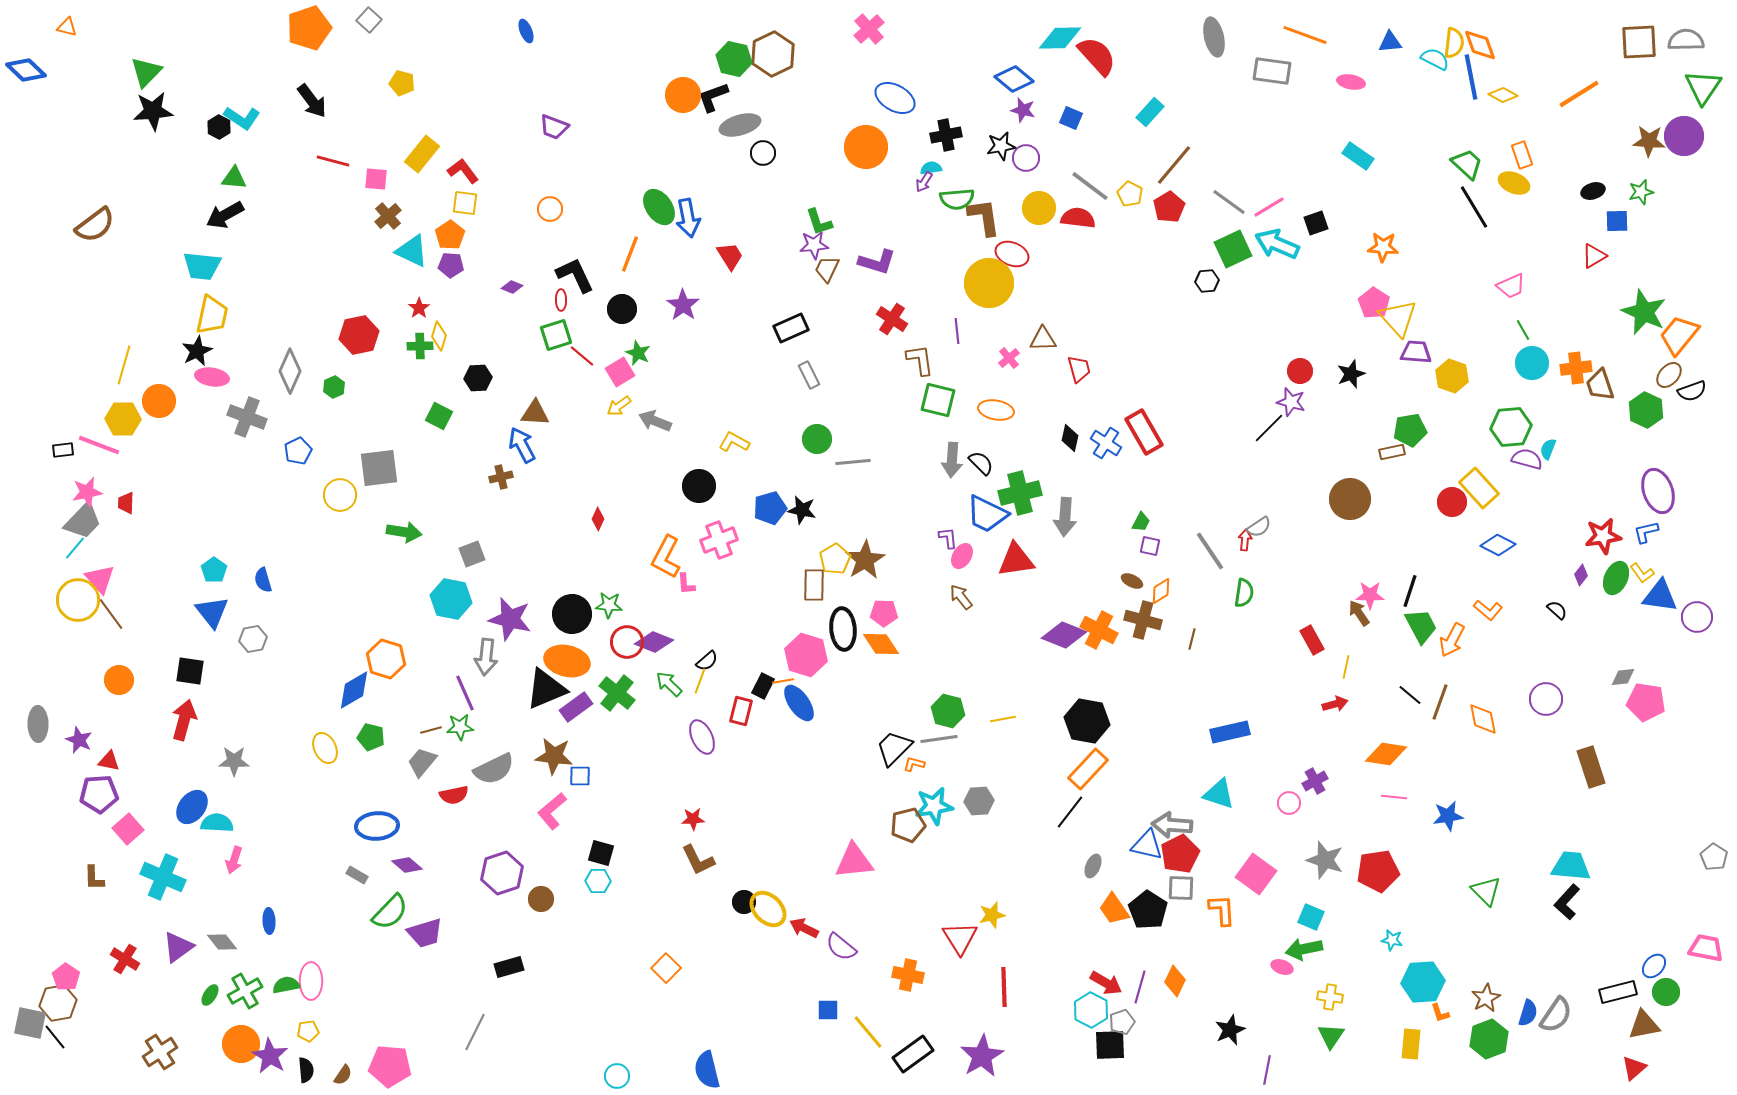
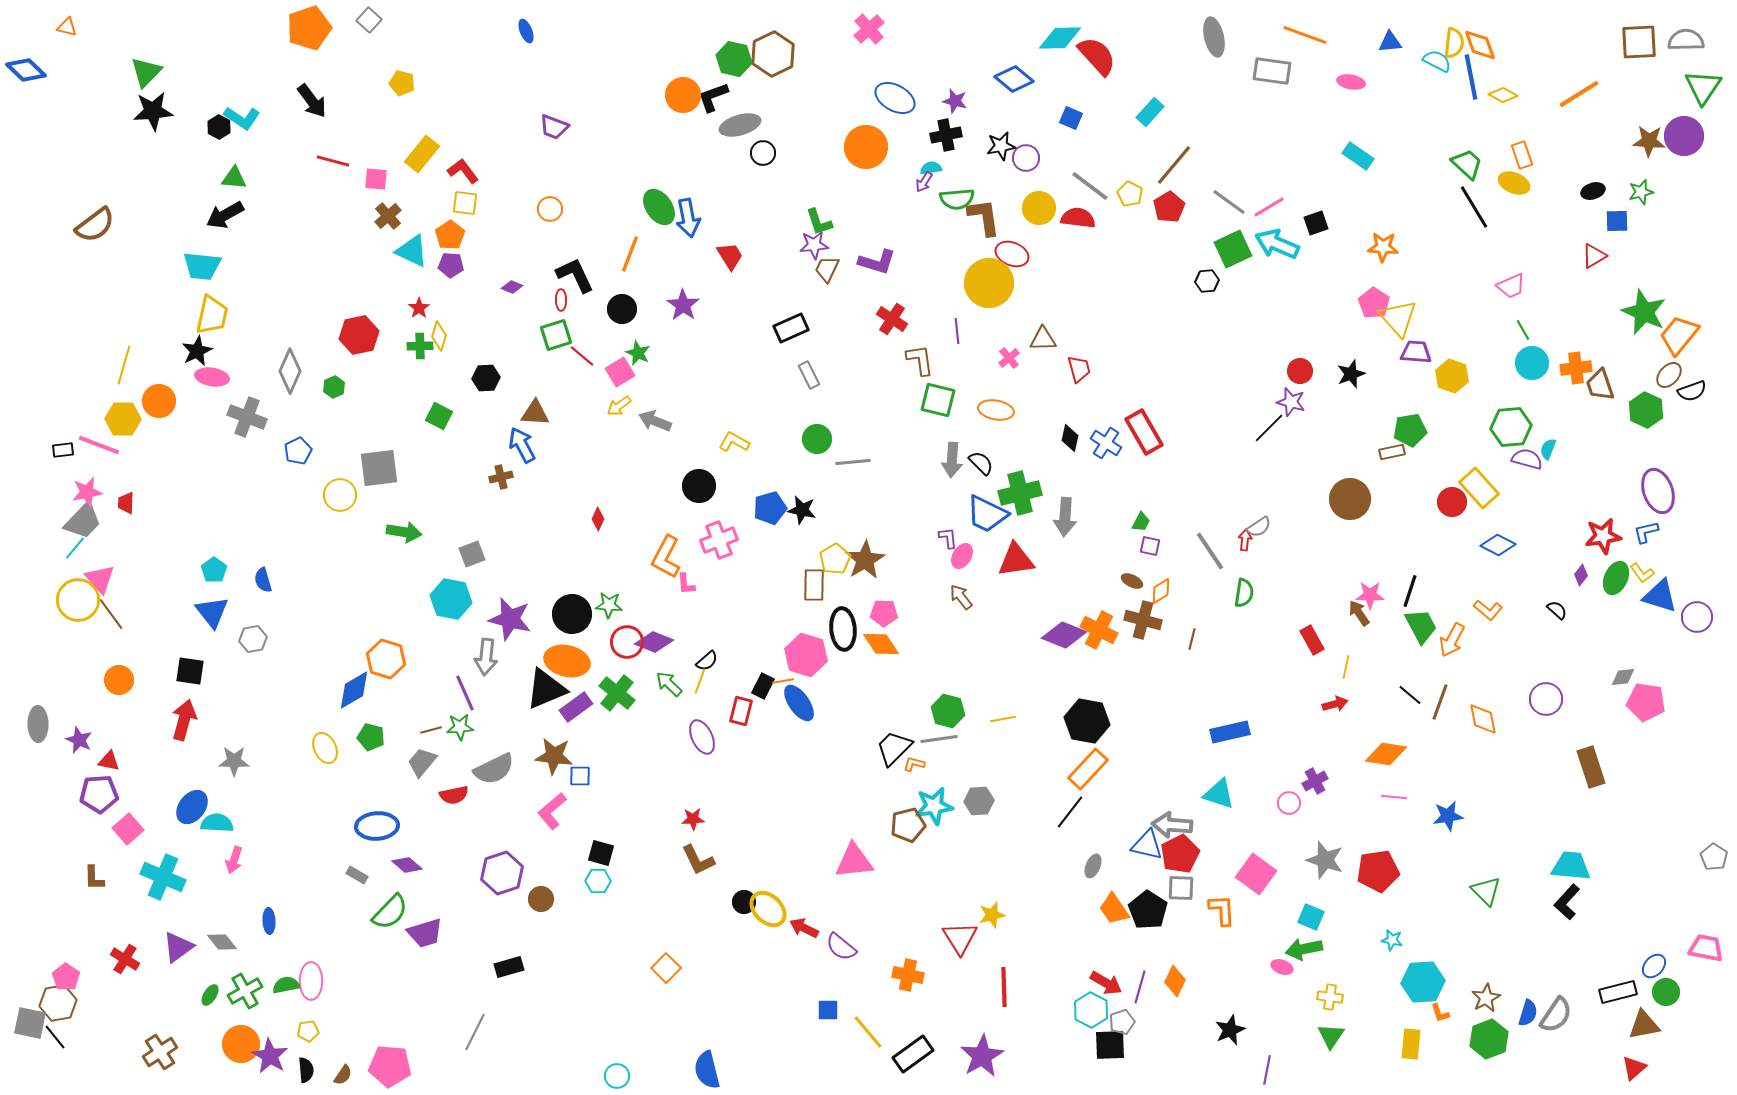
cyan semicircle at (1435, 59): moved 2 px right, 2 px down
purple star at (1023, 110): moved 68 px left, 9 px up
black hexagon at (478, 378): moved 8 px right
blue triangle at (1660, 596): rotated 9 degrees clockwise
